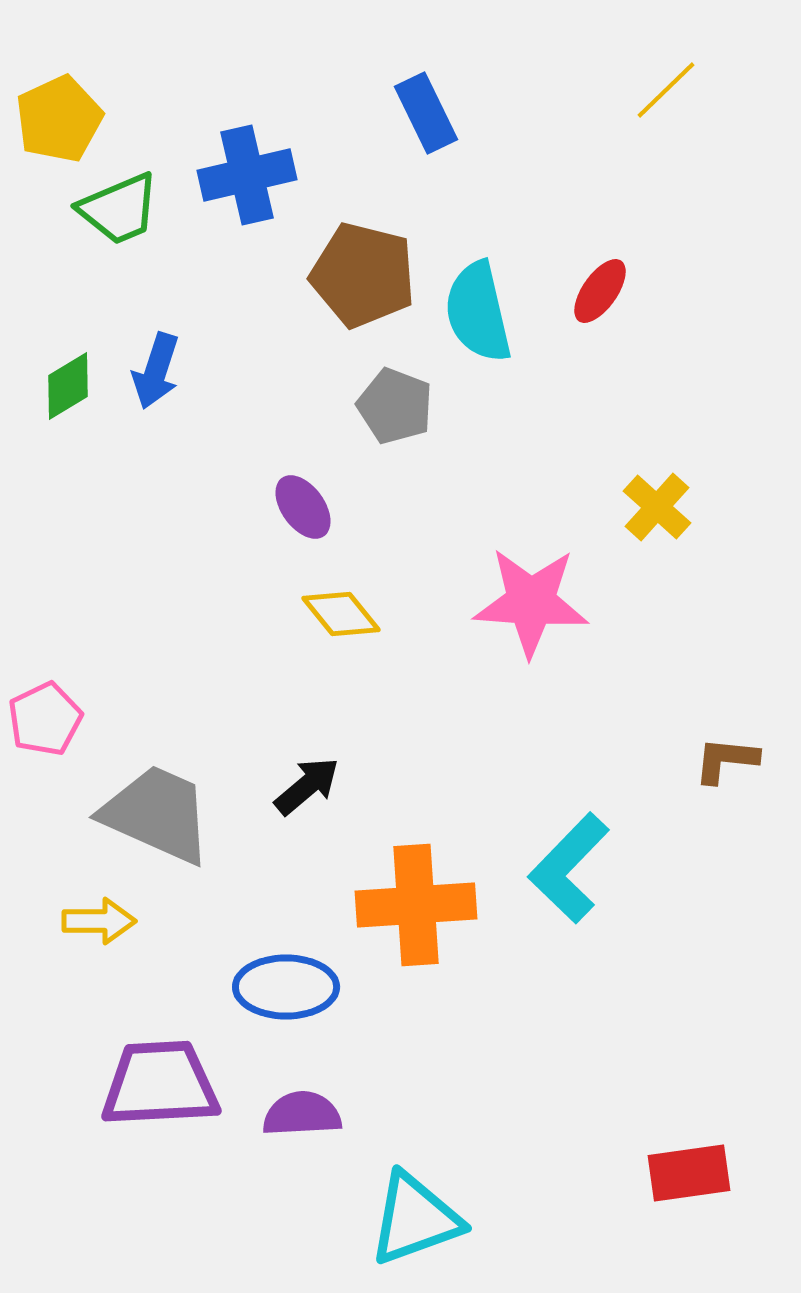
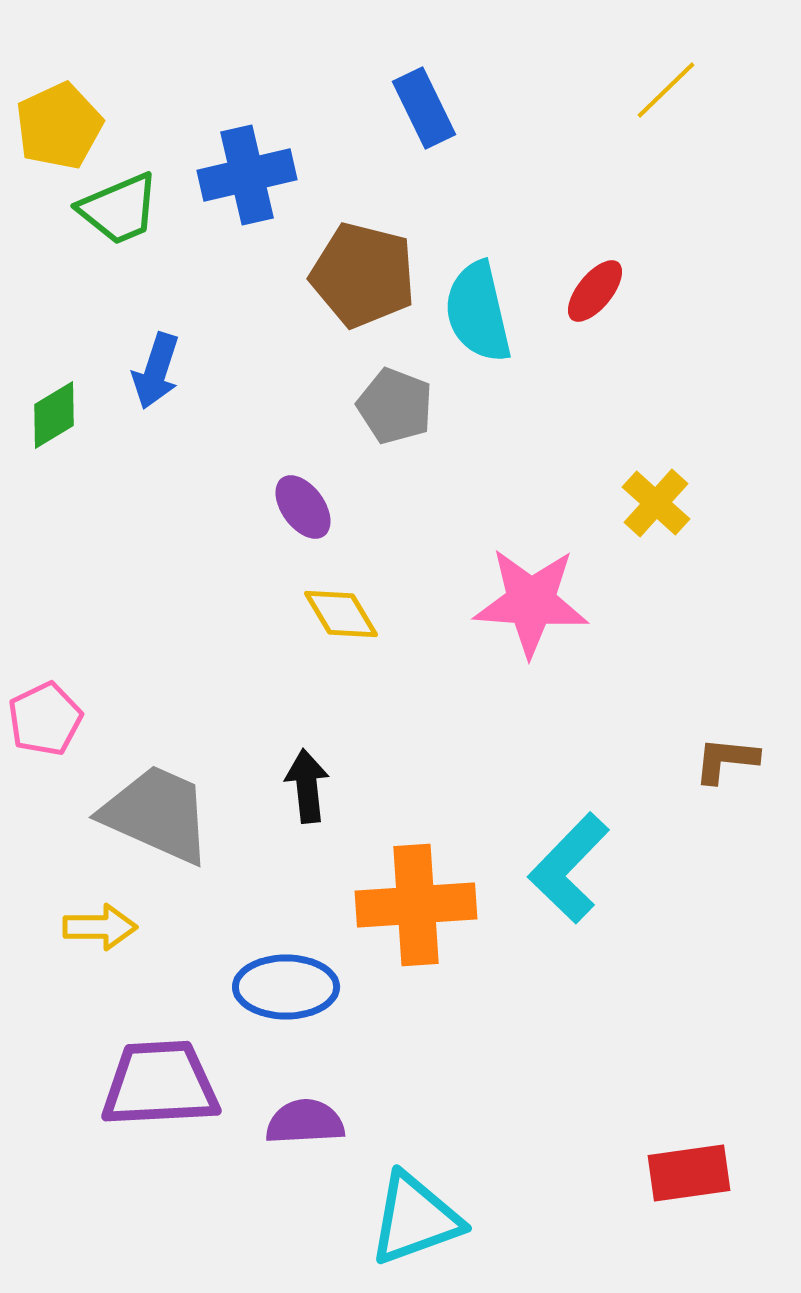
blue rectangle: moved 2 px left, 5 px up
yellow pentagon: moved 7 px down
red ellipse: moved 5 px left; rotated 4 degrees clockwise
green diamond: moved 14 px left, 29 px down
yellow cross: moved 1 px left, 4 px up
yellow diamond: rotated 8 degrees clockwise
black arrow: rotated 56 degrees counterclockwise
yellow arrow: moved 1 px right, 6 px down
purple semicircle: moved 3 px right, 8 px down
